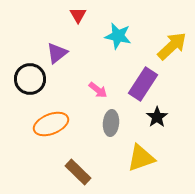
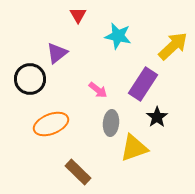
yellow arrow: moved 1 px right
yellow triangle: moved 7 px left, 10 px up
